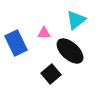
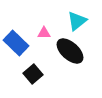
cyan triangle: moved 1 px right, 1 px down
blue rectangle: rotated 20 degrees counterclockwise
black square: moved 18 px left
